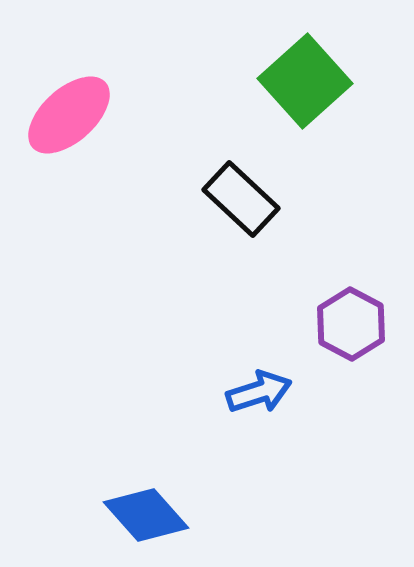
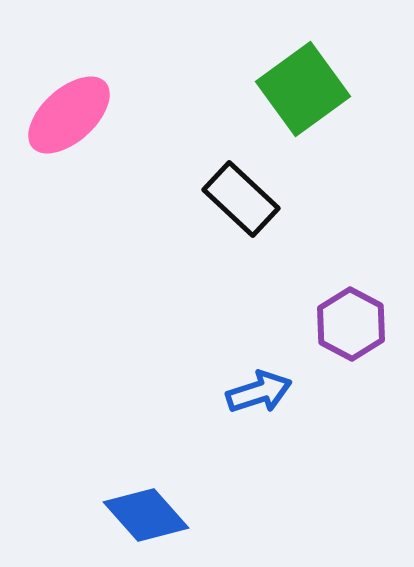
green square: moved 2 px left, 8 px down; rotated 6 degrees clockwise
